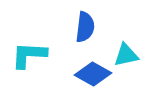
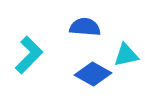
blue semicircle: rotated 92 degrees counterclockwise
cyan L-shape: rotated 132 degrees clockwise
